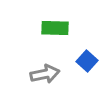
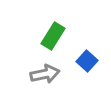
green rectangle: moved 2 px left, 8 px down; rotated 60 degrees counterclockwise
